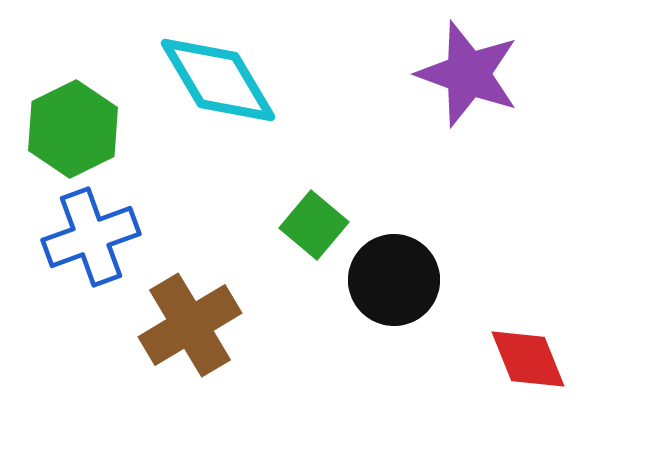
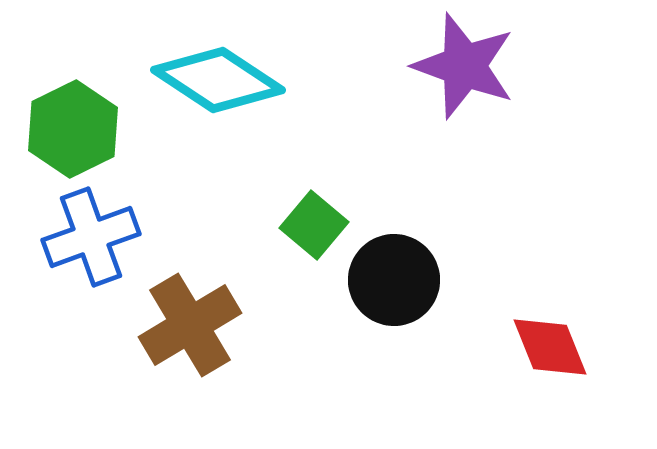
purple star: moved 4 px left, 8 px up
cyan diamond: rotated 26 degrees counterclockwise
red diamond: moved 22 px right, 12 px up
